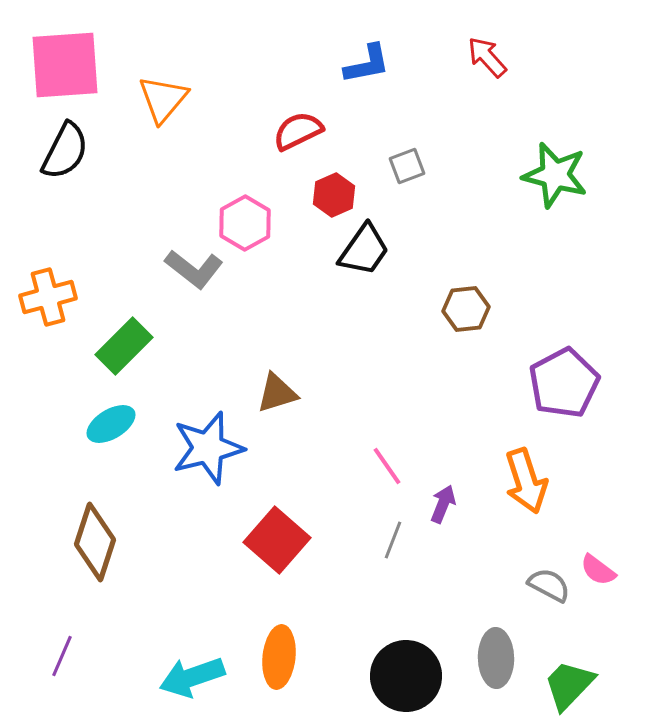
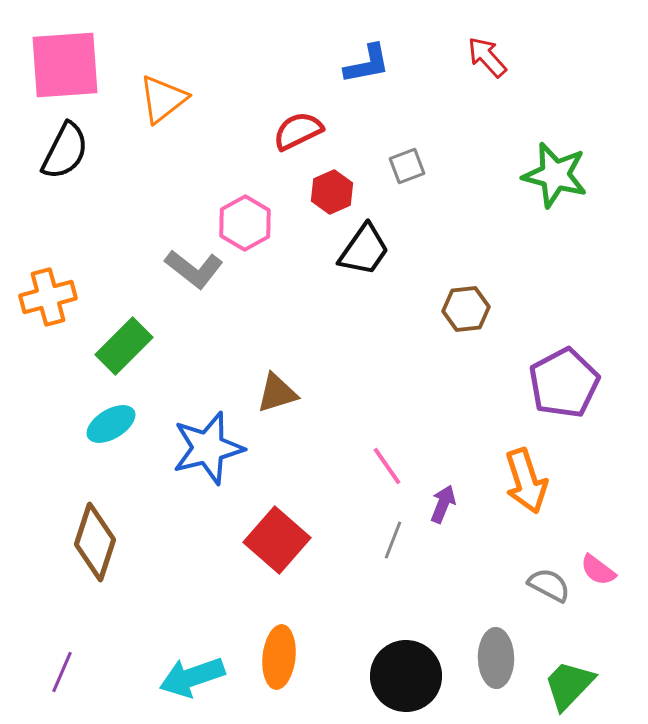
orange triangle: rotated 12 degrees clockwise
red hexagon: moved 2 px left, 3 px up
purple line: moved 16 px down
